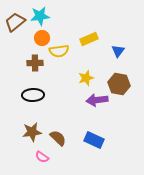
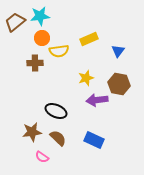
black ellipse: moved 23 px right, 16 px down; rotated 25 degrees clockwise
